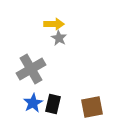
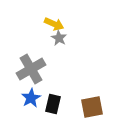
yellow arrow: rotated 24 degrees clockwise
blue star: moved 2 px left, 5 px up
